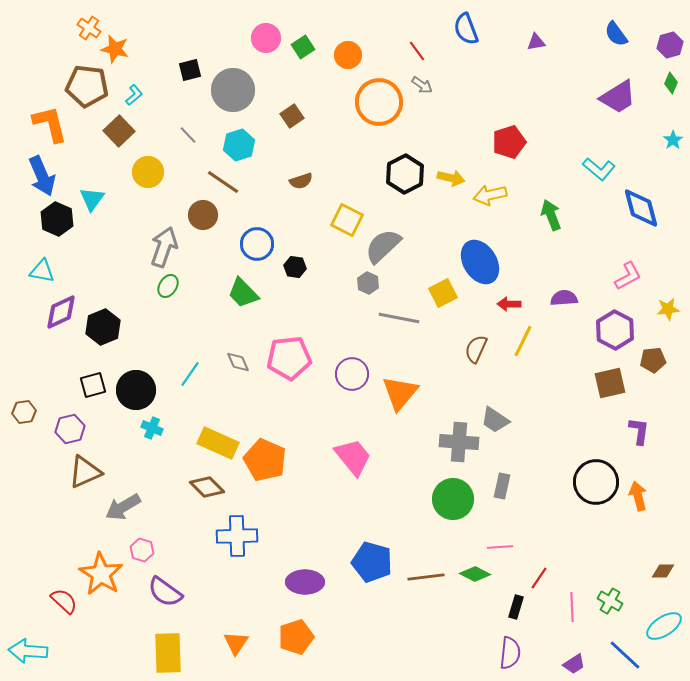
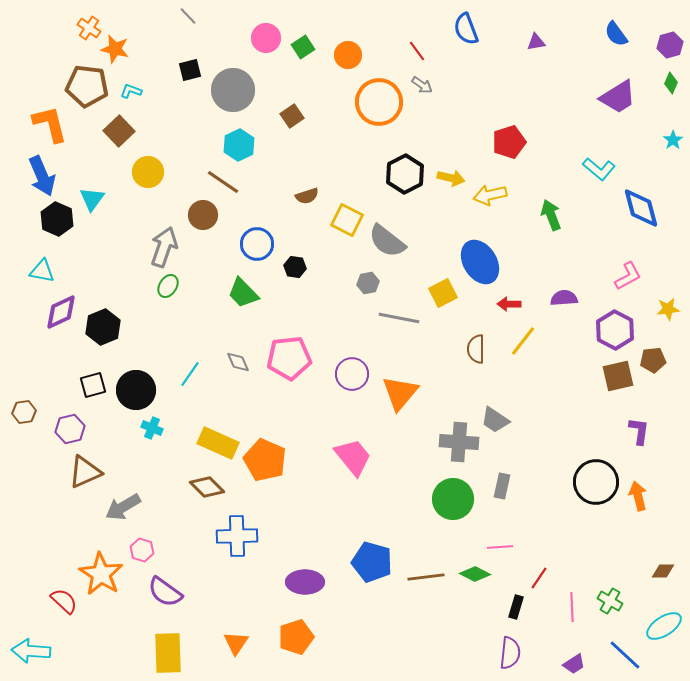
cyan L-shape at (134, 95): moved 3 px left, 4 px up; rotated 120 degrees counterclockwise
gray line at (188, 135): moved 119 px up
cyan hexagon at (239, 145): rotated 8 degrees counterclockwise
brown semicircle at (301, 181): moved 6 px right, 15 px down
gray semicircle at (383, 246): moved 4 px right, 5 px up; rotated 99 degrees counterclockwise
gray hexagon at (368, 283): rotated 25 degrees clockwise
yellow line at (523, 341): rotated 12 degrees clockwise
brown semicircle at (476, 349): rotated 24 degrees counterclockwise
brown square at (610, 383): moved 8 px right, 7 px up
cyan arrow at (28, 651): moved 3 px right
